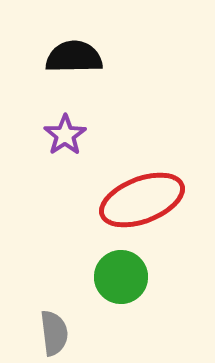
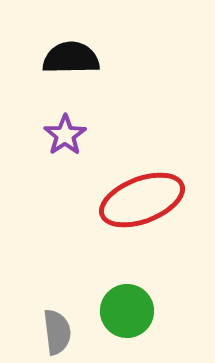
black semicircle: moved 3 px left, 1 px down
green circle: moved 6 px right, 34 px down
gray semicircle: moved 3 px right, 1 px up
